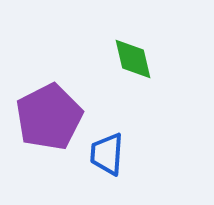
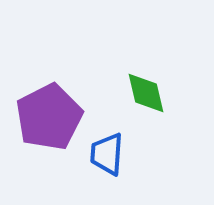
green diamond: moved 13 px right, 34 px down
